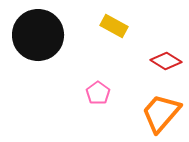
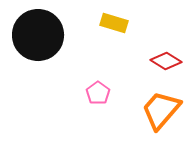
yellow rectangle: moved 3 px up; rotated 12 degrees counterclockwise
orange trapezoid: moved 3 px up
